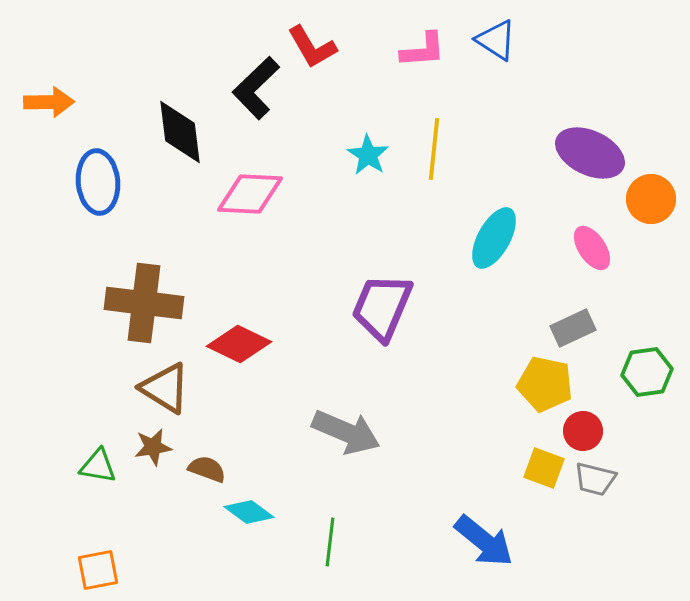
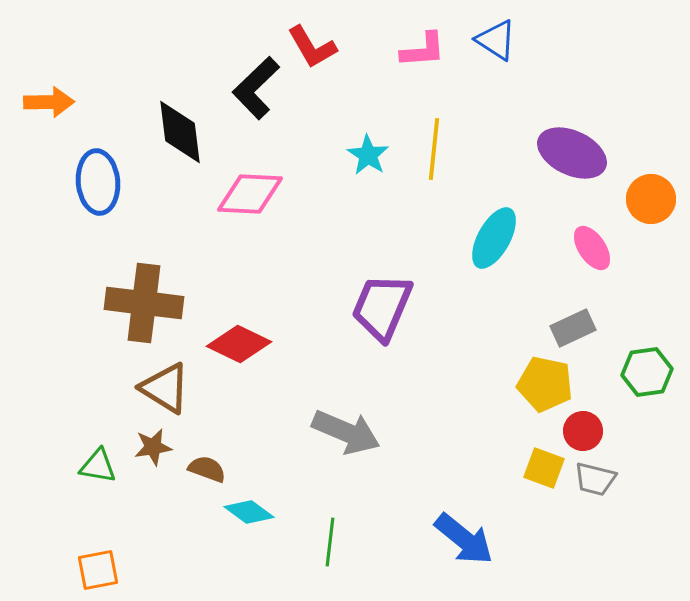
purple ellipse: moved 18 px left
blue arrow: moved 20 px left, 2 px up
